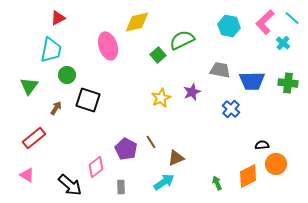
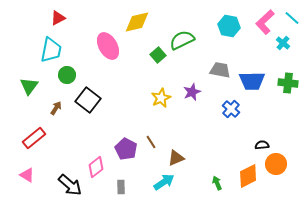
pink ellipse: rotated 12 degrees counterclockwise
black square: rotated 20 degrees clockwise
